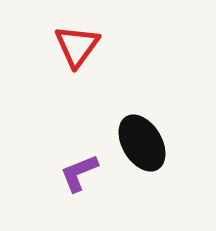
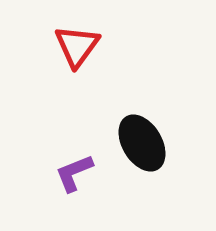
purple L-shape: moved 5 px left
